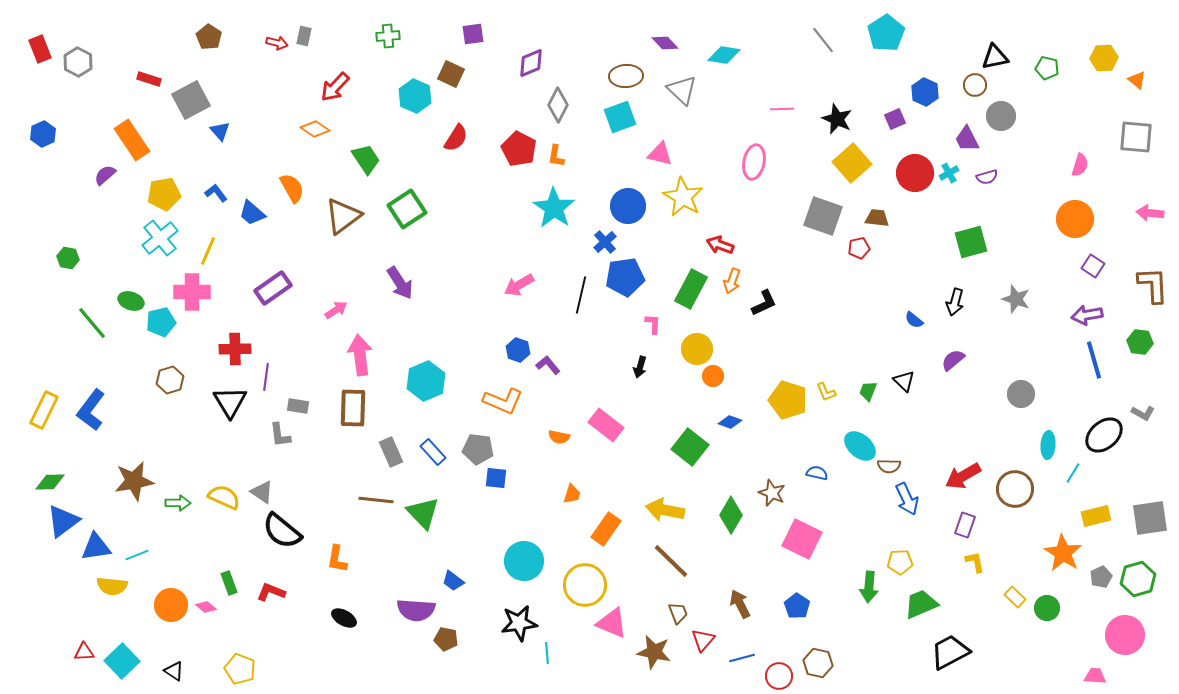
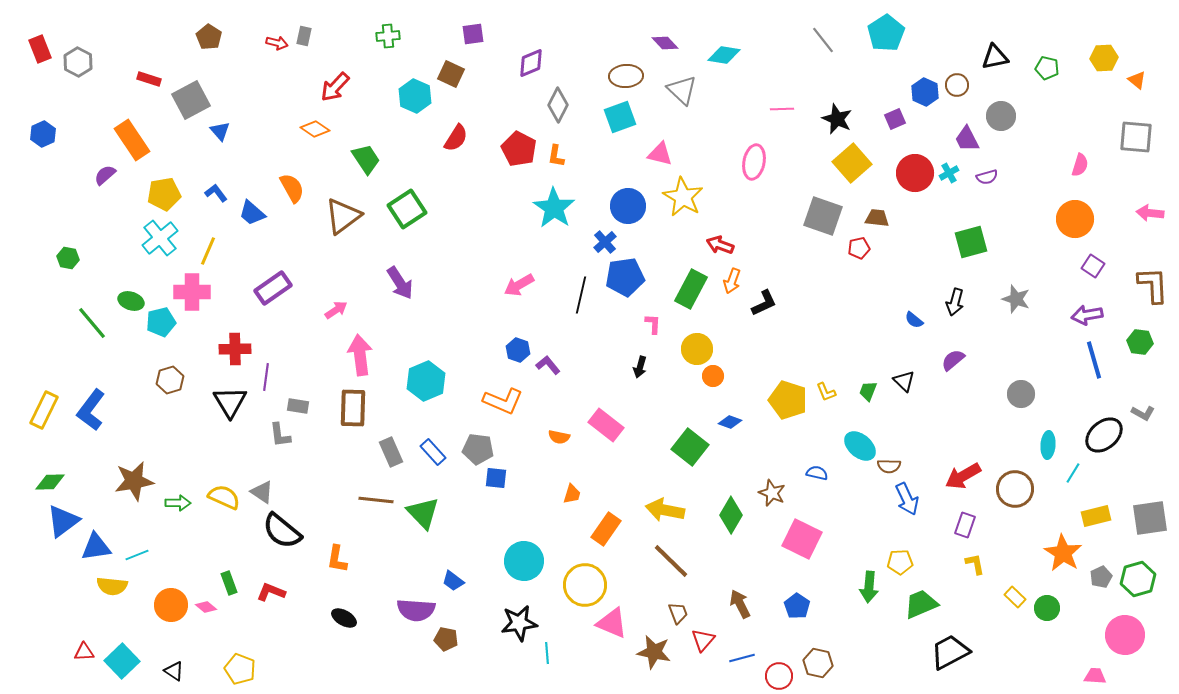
brown circle at (975, 85): moved 18 px left
yellow L-shape at (975, 562): moved 2 px down
